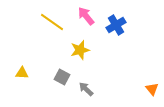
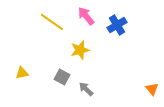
blue cross: moved 1 px right
yellow triangle: rotated 16 degrees counterclockwise
